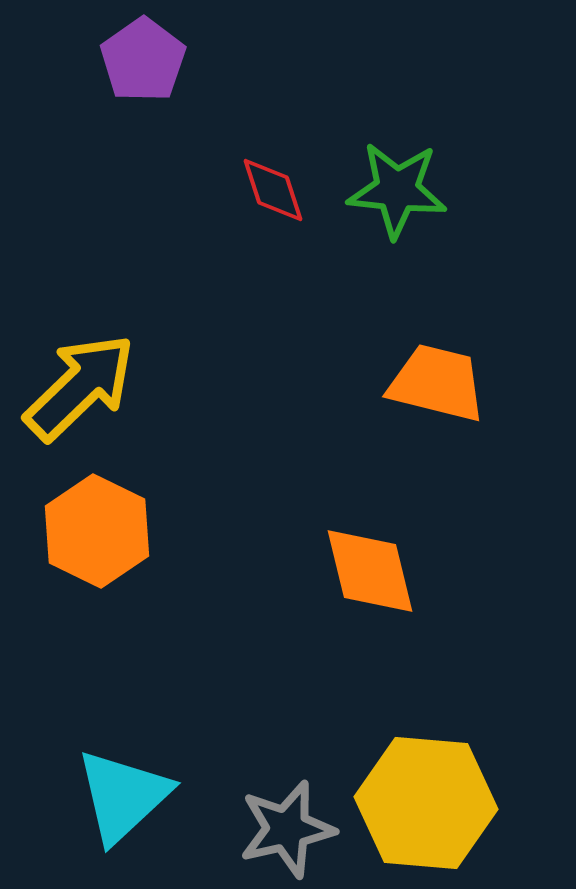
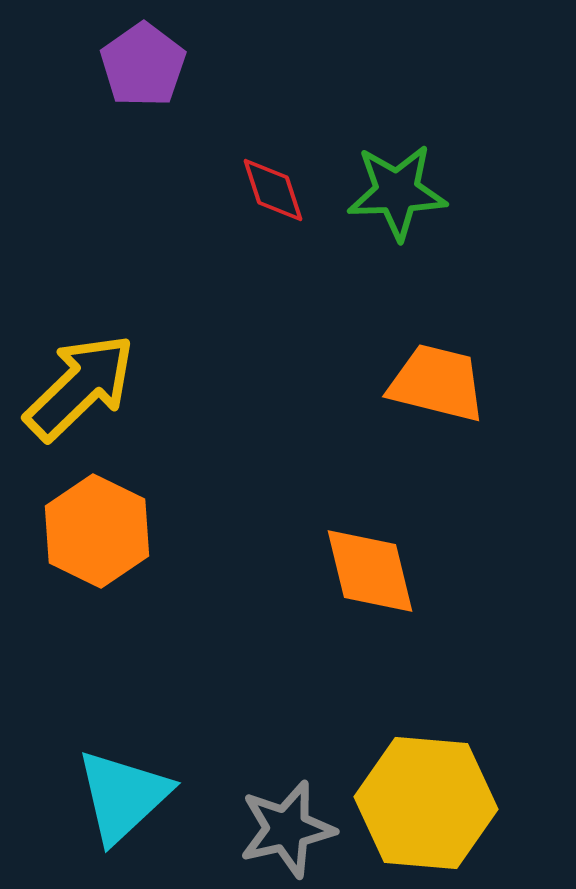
purple pentagon: moved 5 px down
green star: moved 2 px down; rotated 8 degrees counterclockwise
